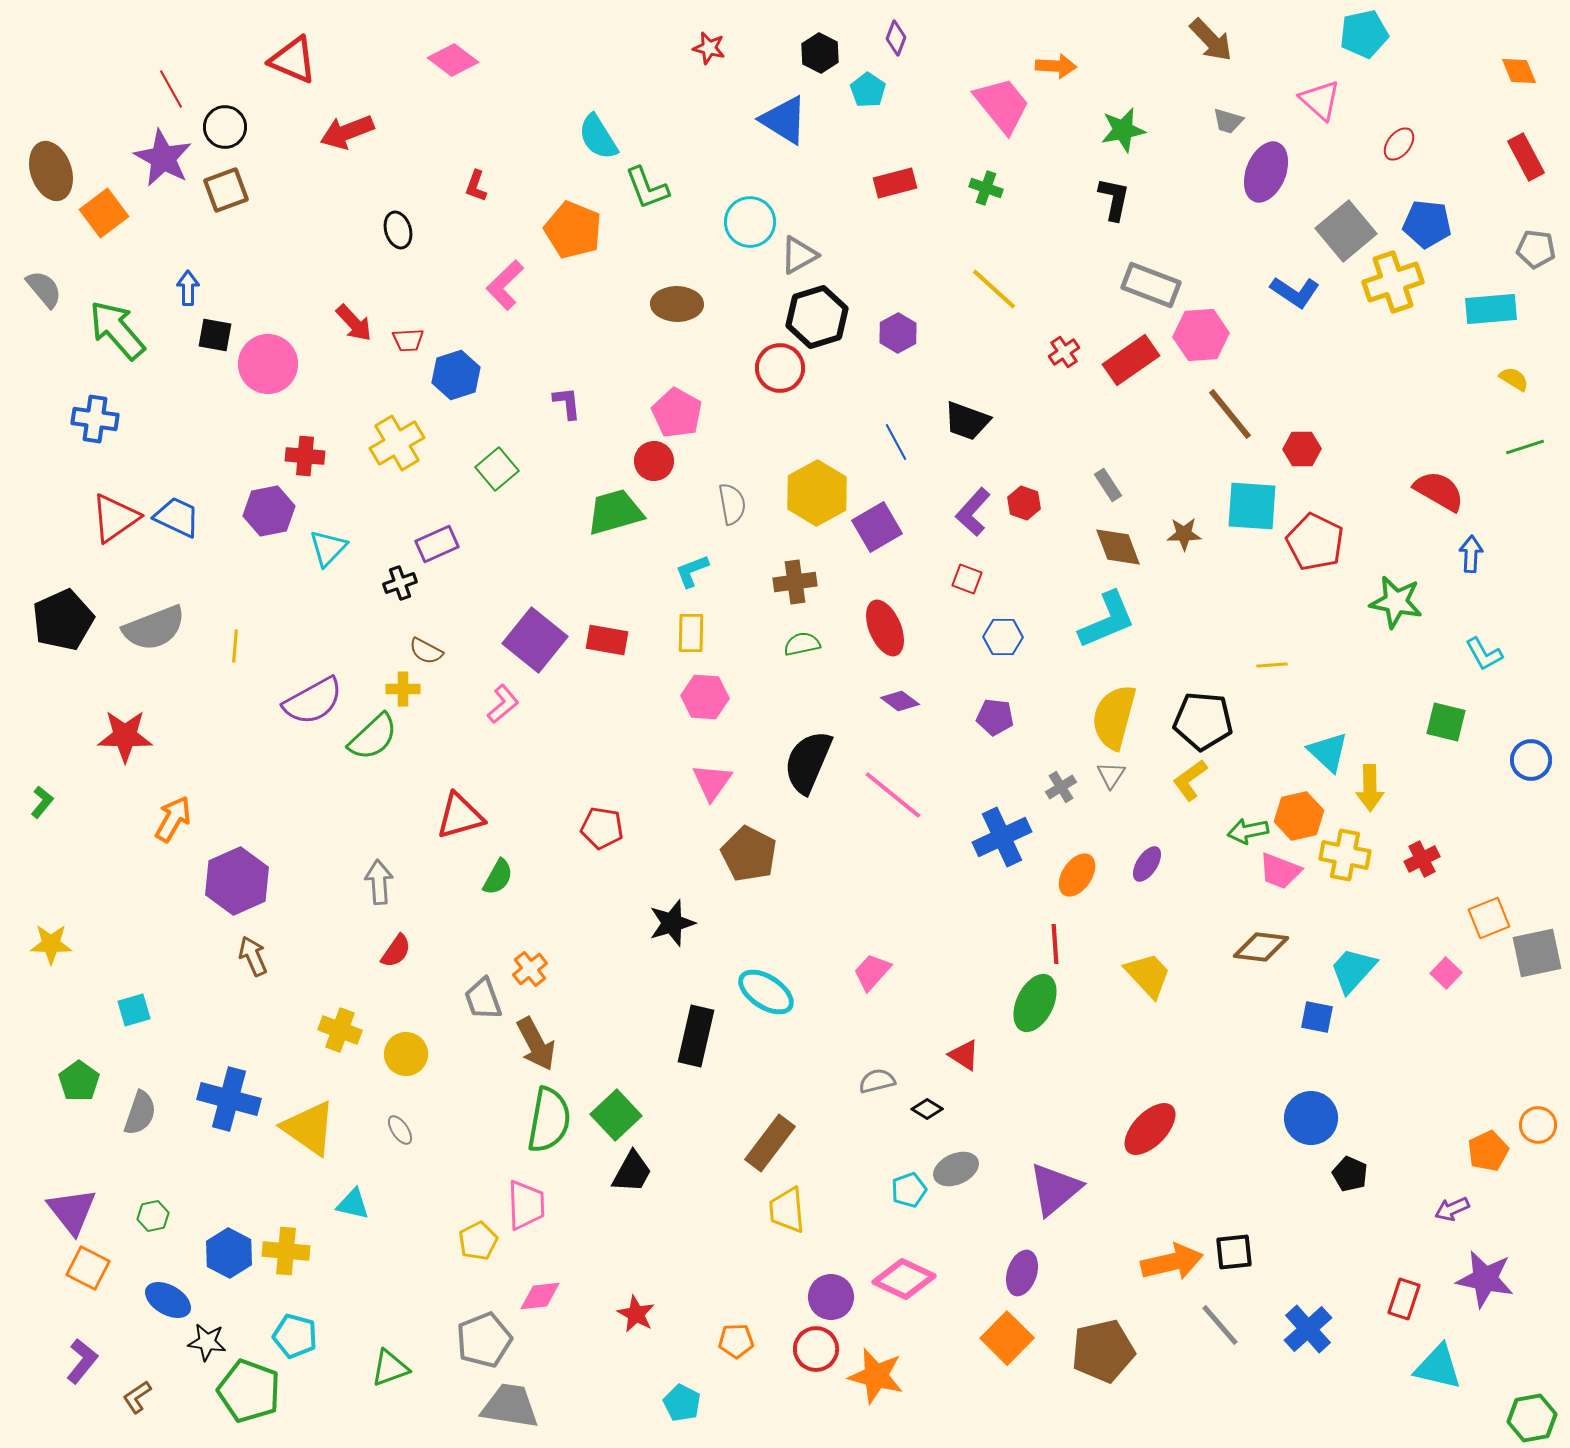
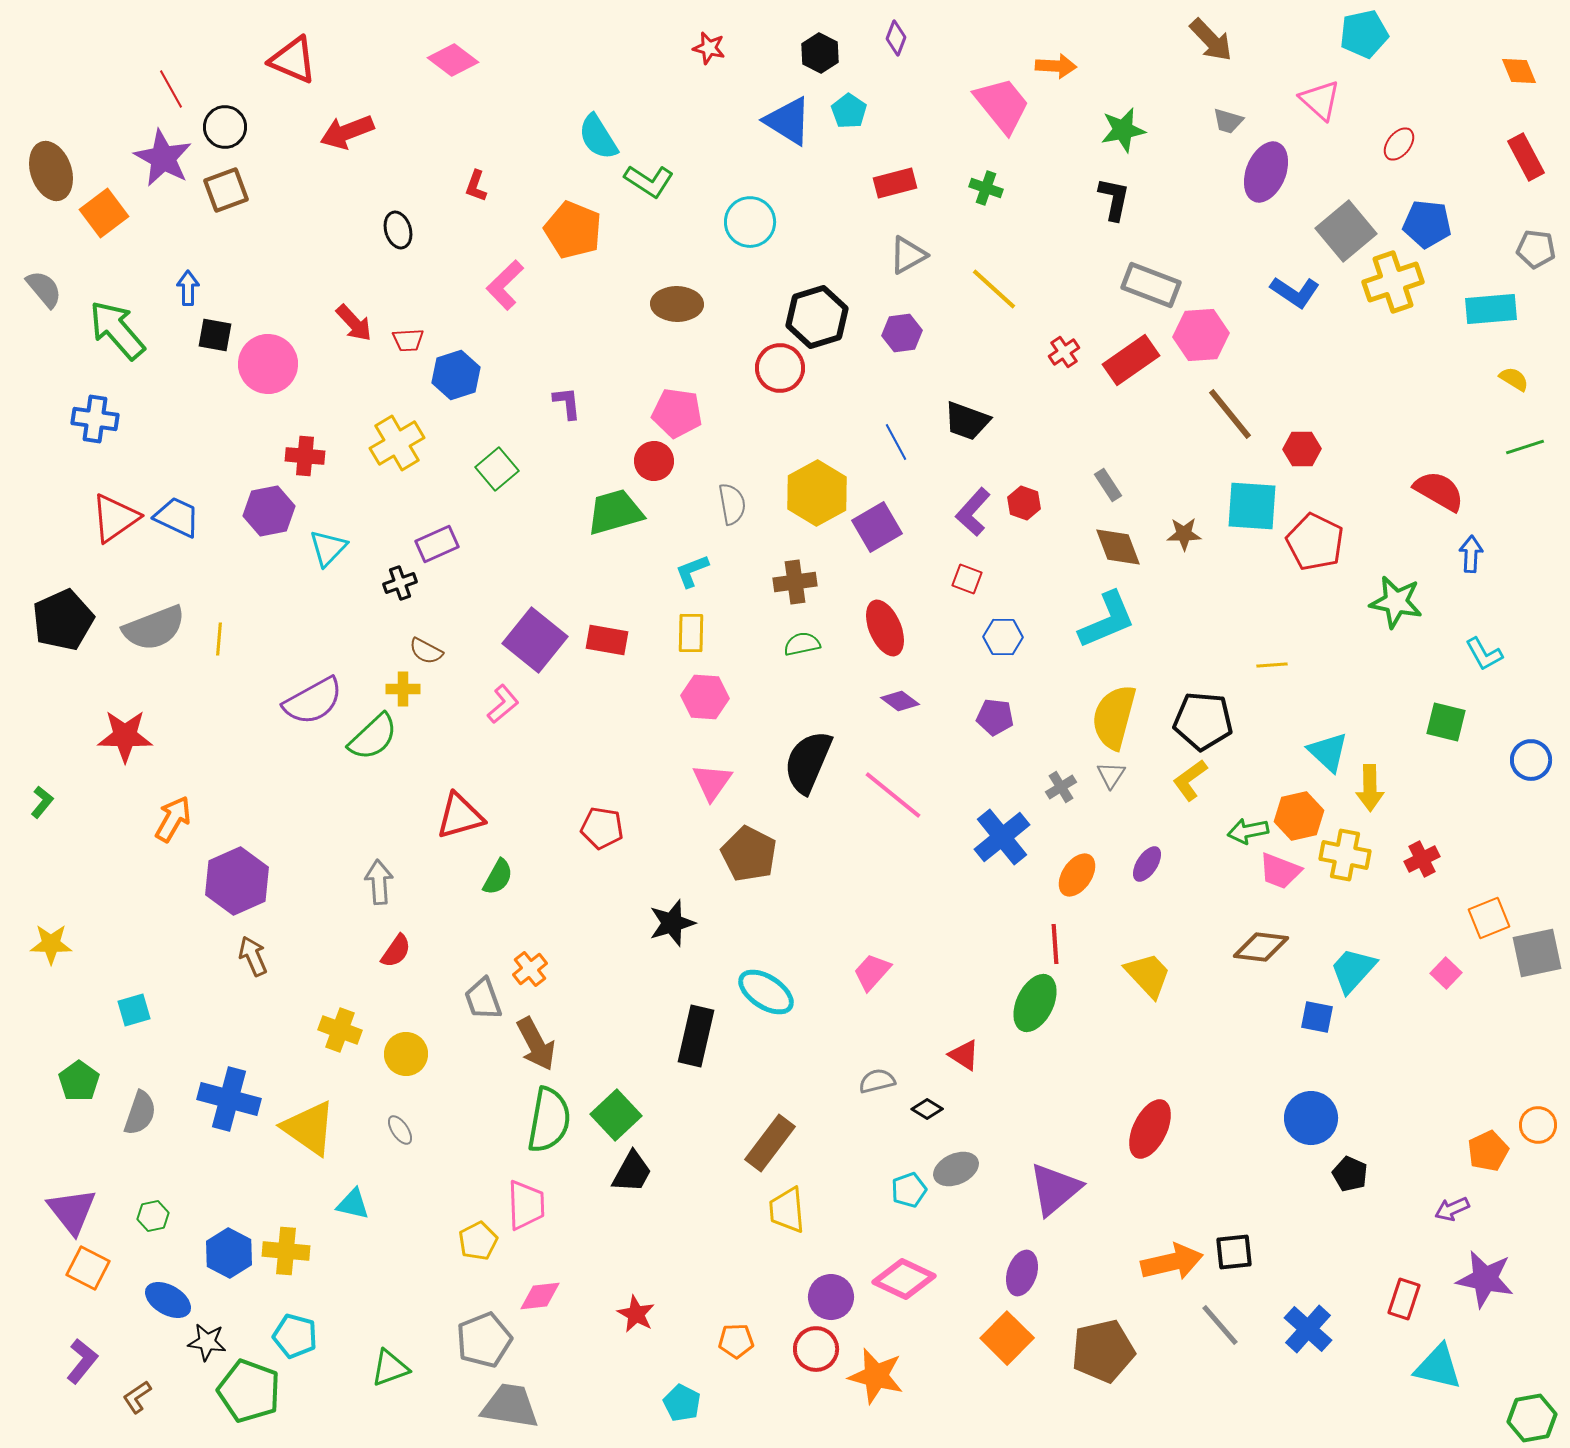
cyan pentagon at (868, 90): moved 19 px left, 21 px down
blue triangle at (784, 120): moved 4 px right, 1 px down
green L-shape at (647, 188): moved 2 px right, 7 px up; rotated 36 degrees counterclockwise
gray triangle at (799, 255): moved 109 px right
purple hexagon at (898, 333): moved 4 px right; rotated 21 degrees clockwise
pink pentagon at (677, 413): rotated 21 degrees counterclockwise
yellow line at (235, 646): moved 16 px left, 7 px up
blue cross at (1002, 837): rotated 14 degrees counterclockwise
red ellipse at (1150, 1129): rotated 18 degrees counterclockwise
blue cross at (1308, 1329): rotated 6 degrees counterclockwise
